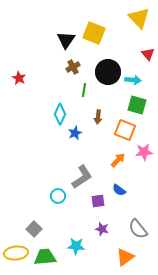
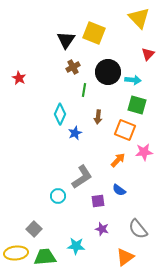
red triangle: rotated 24 degrees clockwise
